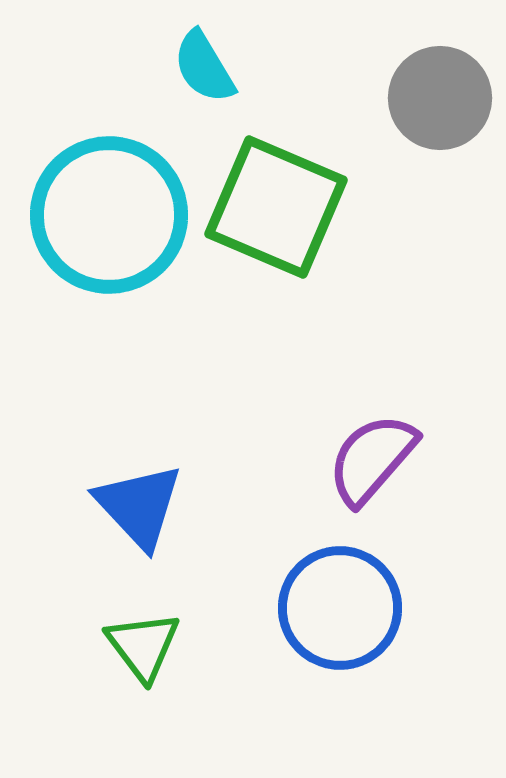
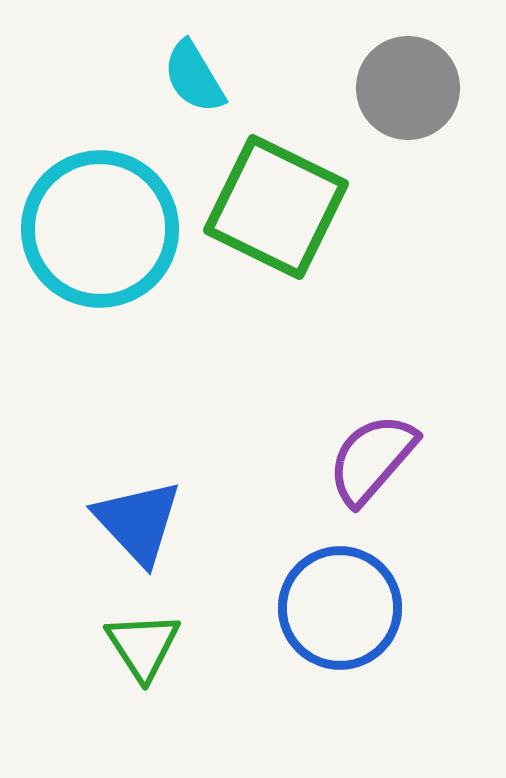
cyan semicircle: moved 10 px left, 10 px down
gray circle: moved 32 px left, 10 px up
green square: rotated 3 degrees clockwise
cyan circle: moved 9 px left, 14 px down
blue triangle: moved 1 px left, 16 px down
green triangle: rotated 4 degrees clockwise
